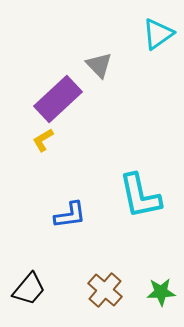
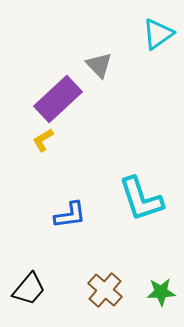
cyan L-shape: moved 1 px right, 3 px down; rotated 6 degrees counterclockwise
